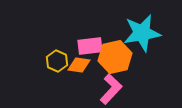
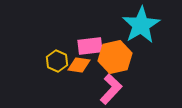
cyan star: moved 1 px left, 8 px up; rotated 21 degrees counterclockwise
